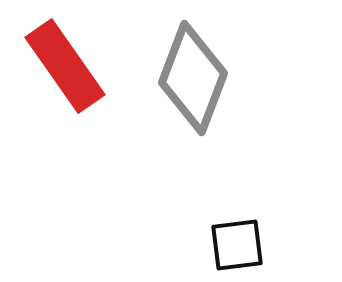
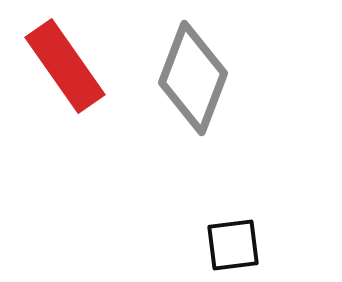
black square: moved 4 px left
